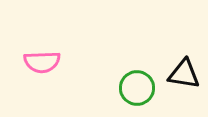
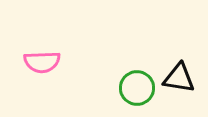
black triangle: moved 5 px left, 4 px down
